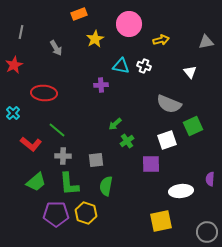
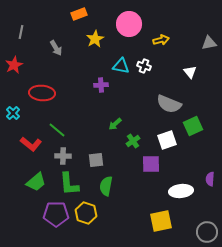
gray triangle: moved 3 px right, 1 px down
red ellipse: moved 2 px left
green cross: moved 6 px right
